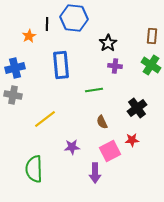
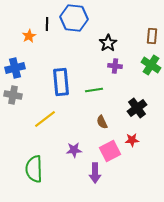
blue rectangle: moved 17 px down
purple star: moved 2 px right, 3 px down
